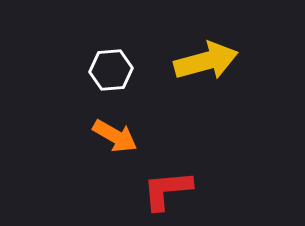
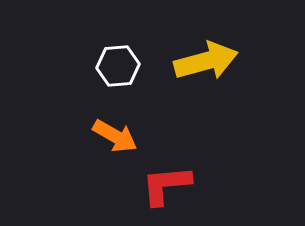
white hexagon: moved 7 px right, 4 px up
red L-shape: moved 1 px left, 5 px up
